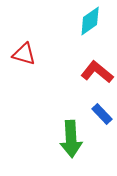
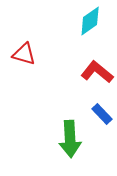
green arrow: moved 1 px left
